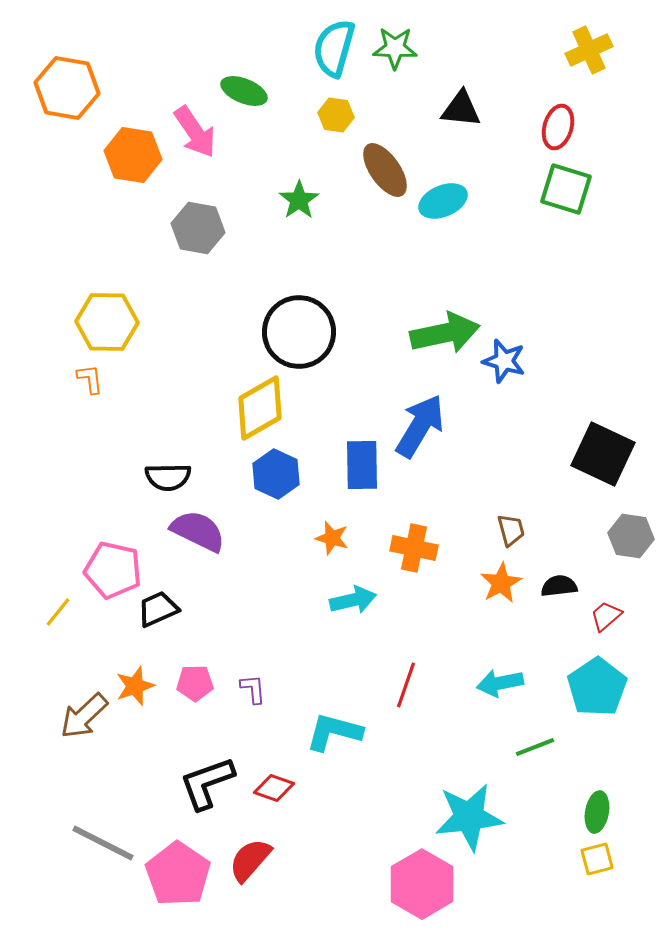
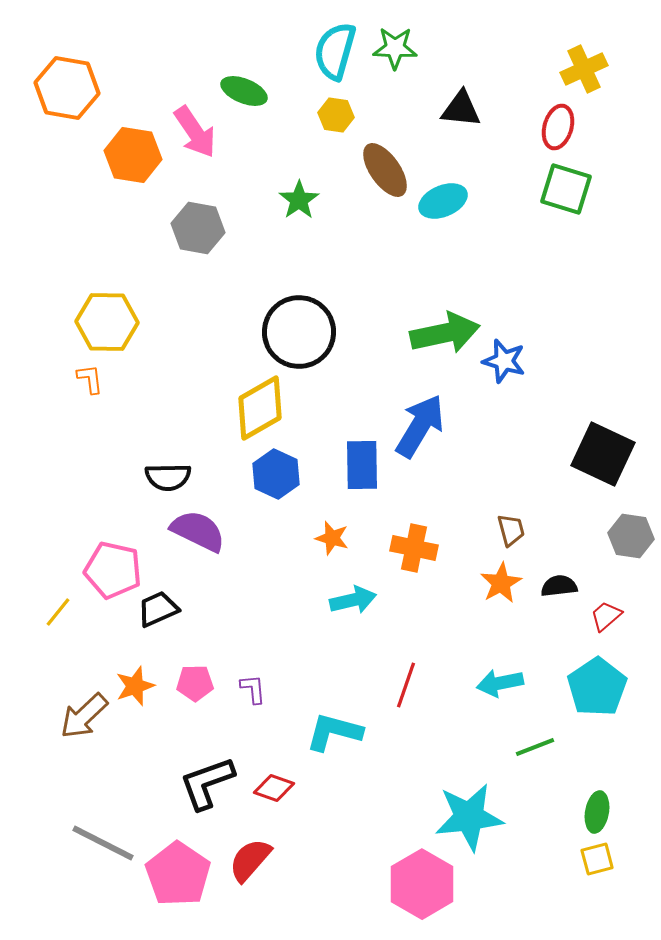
cyan semicircle at (334, 48): moved 1 px right, 3 px down
yellow cross at (589, 50): moved 5 px left, 19 px down
